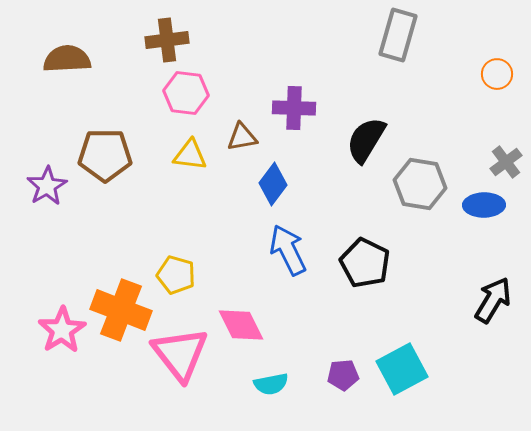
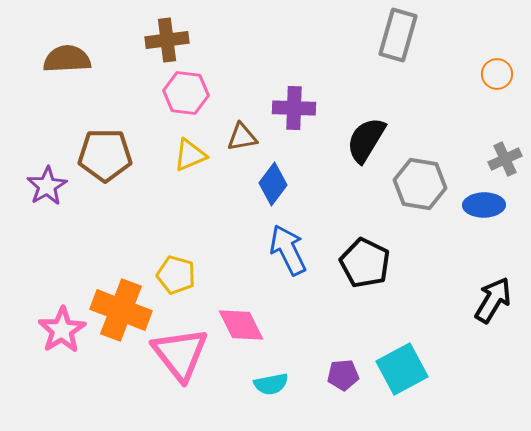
yellow triangle: rotated 30 degrees counterclockwise
gray cross: moved 1 px left, 3 px up; rotated 12 degrees clockwise
